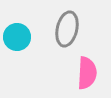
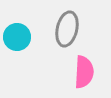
pink semicircle: moved 3 px left, 1 px up
